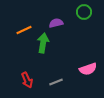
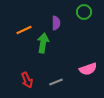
purple semicircle: rotated 104 degrees clockwise
